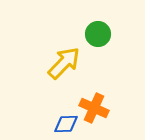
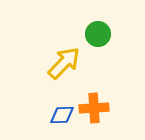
orange cross: rotated 28 degrees counterclockwise
blue diamond: moved 4 px left, 9 px up
